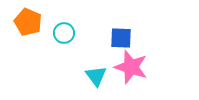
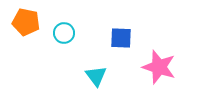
orange pentagon: moved 2 px left; rotated 12 degrees counterclockwise
pink star: moved 28 px right
